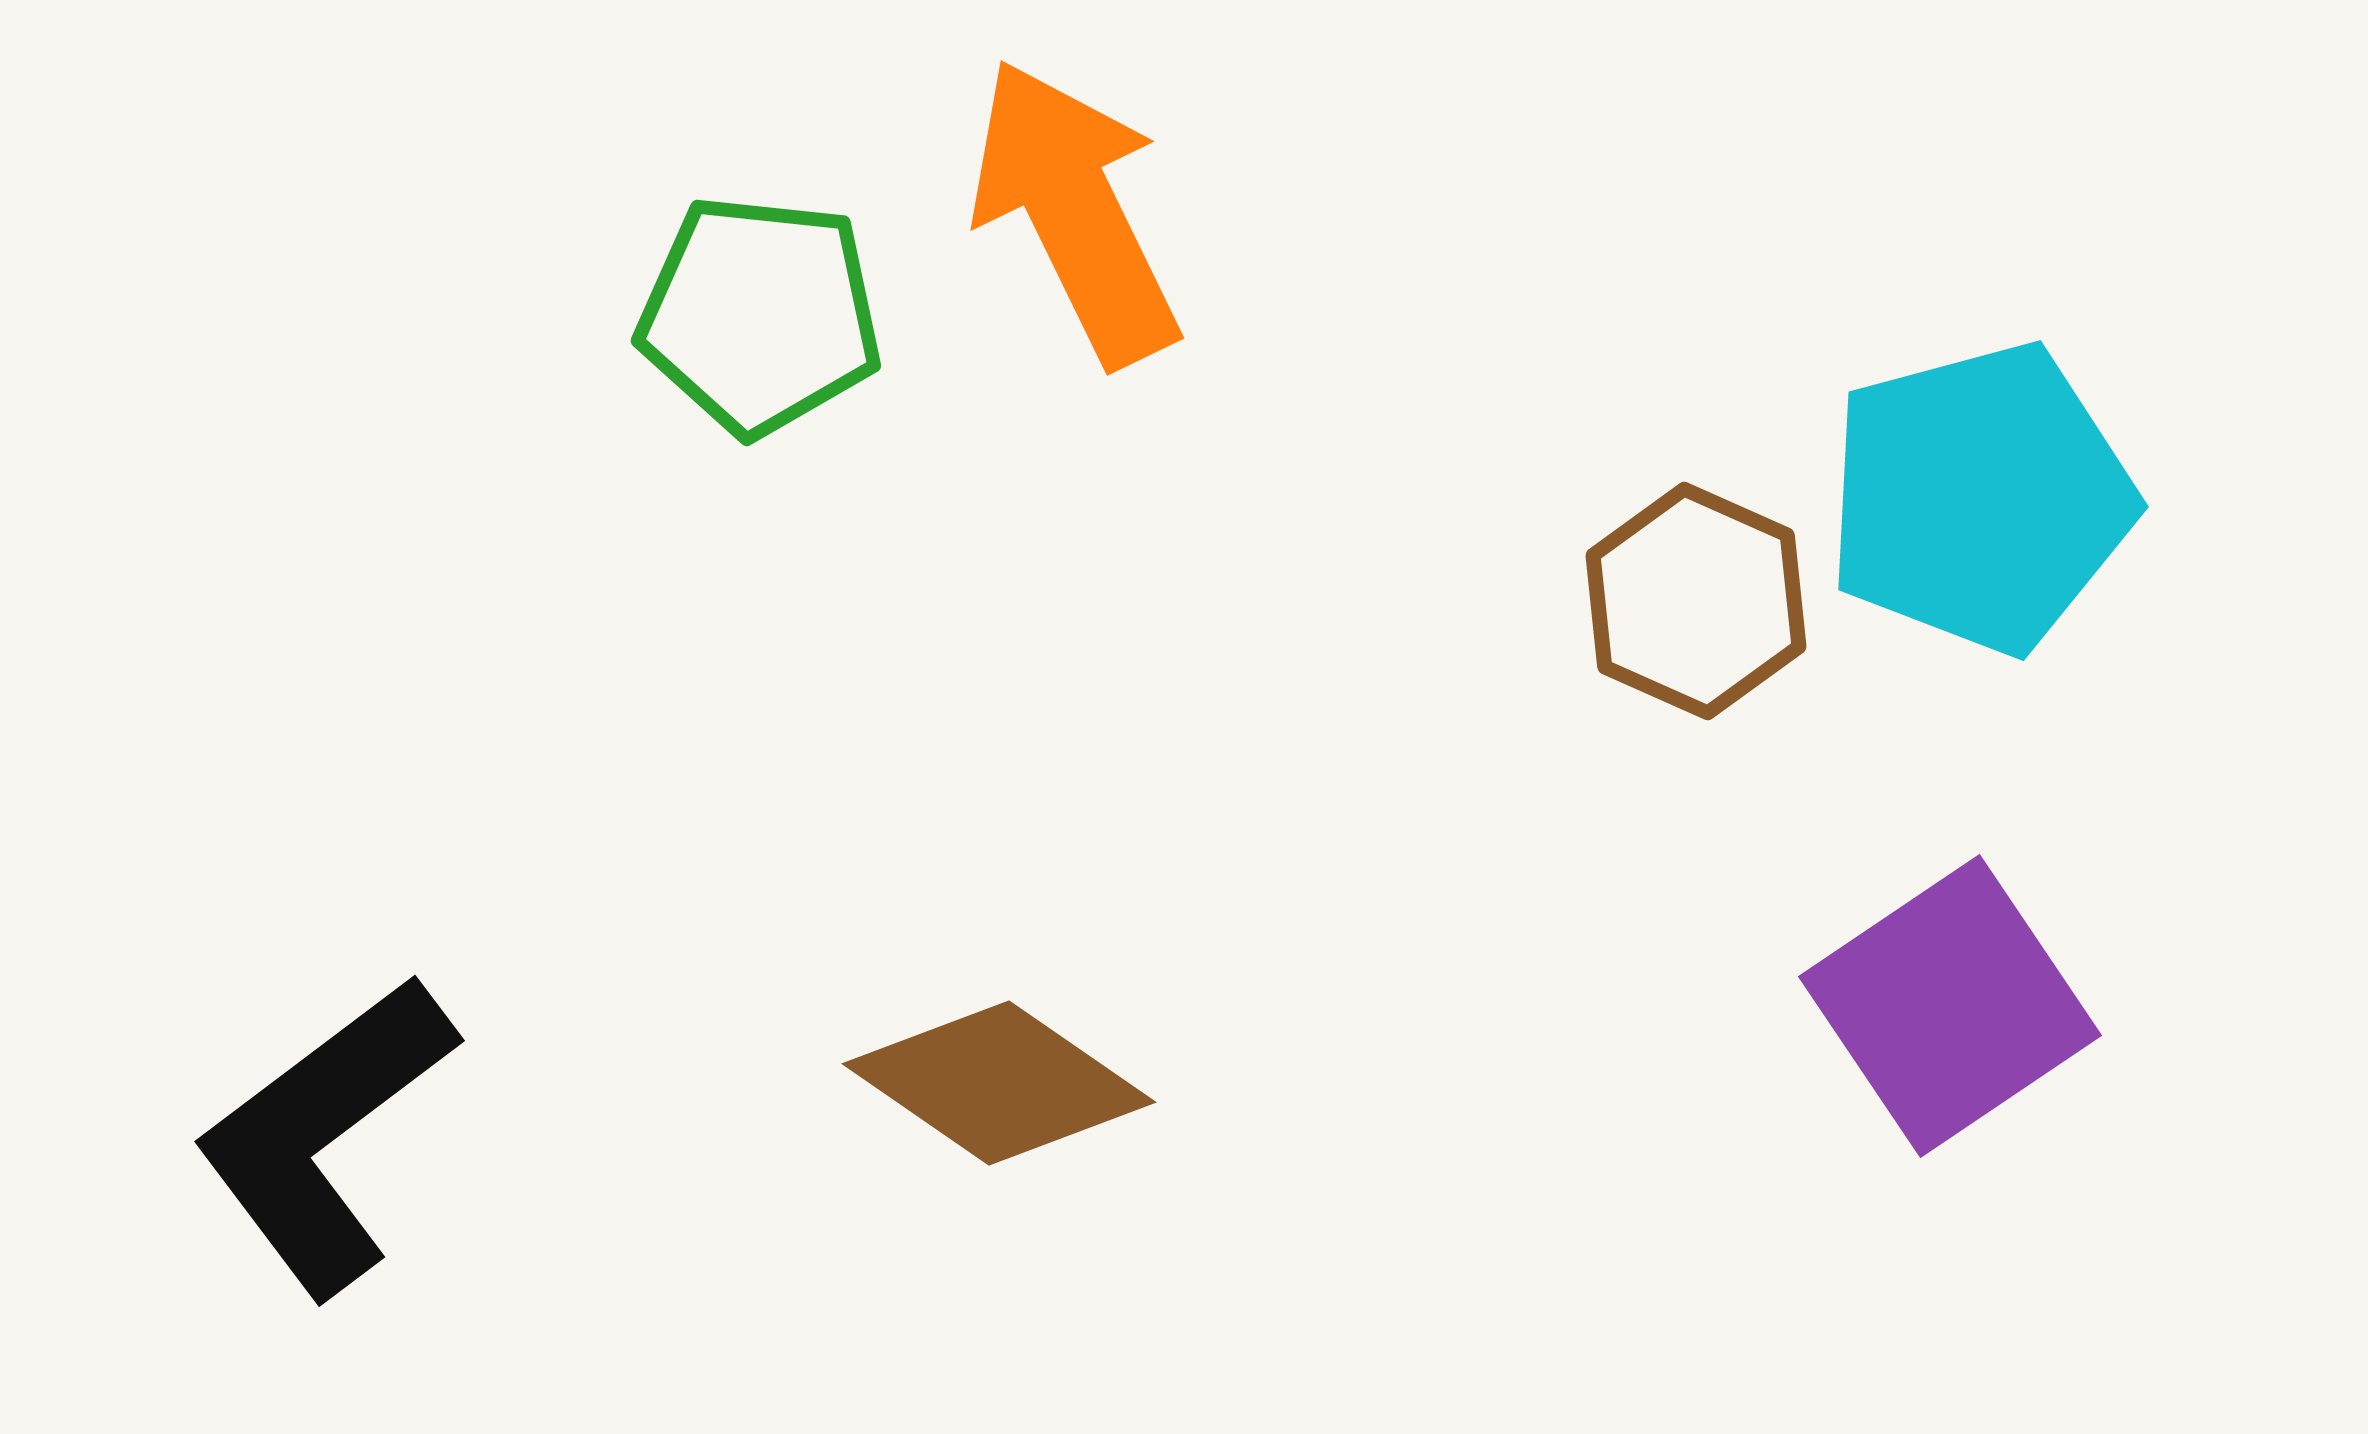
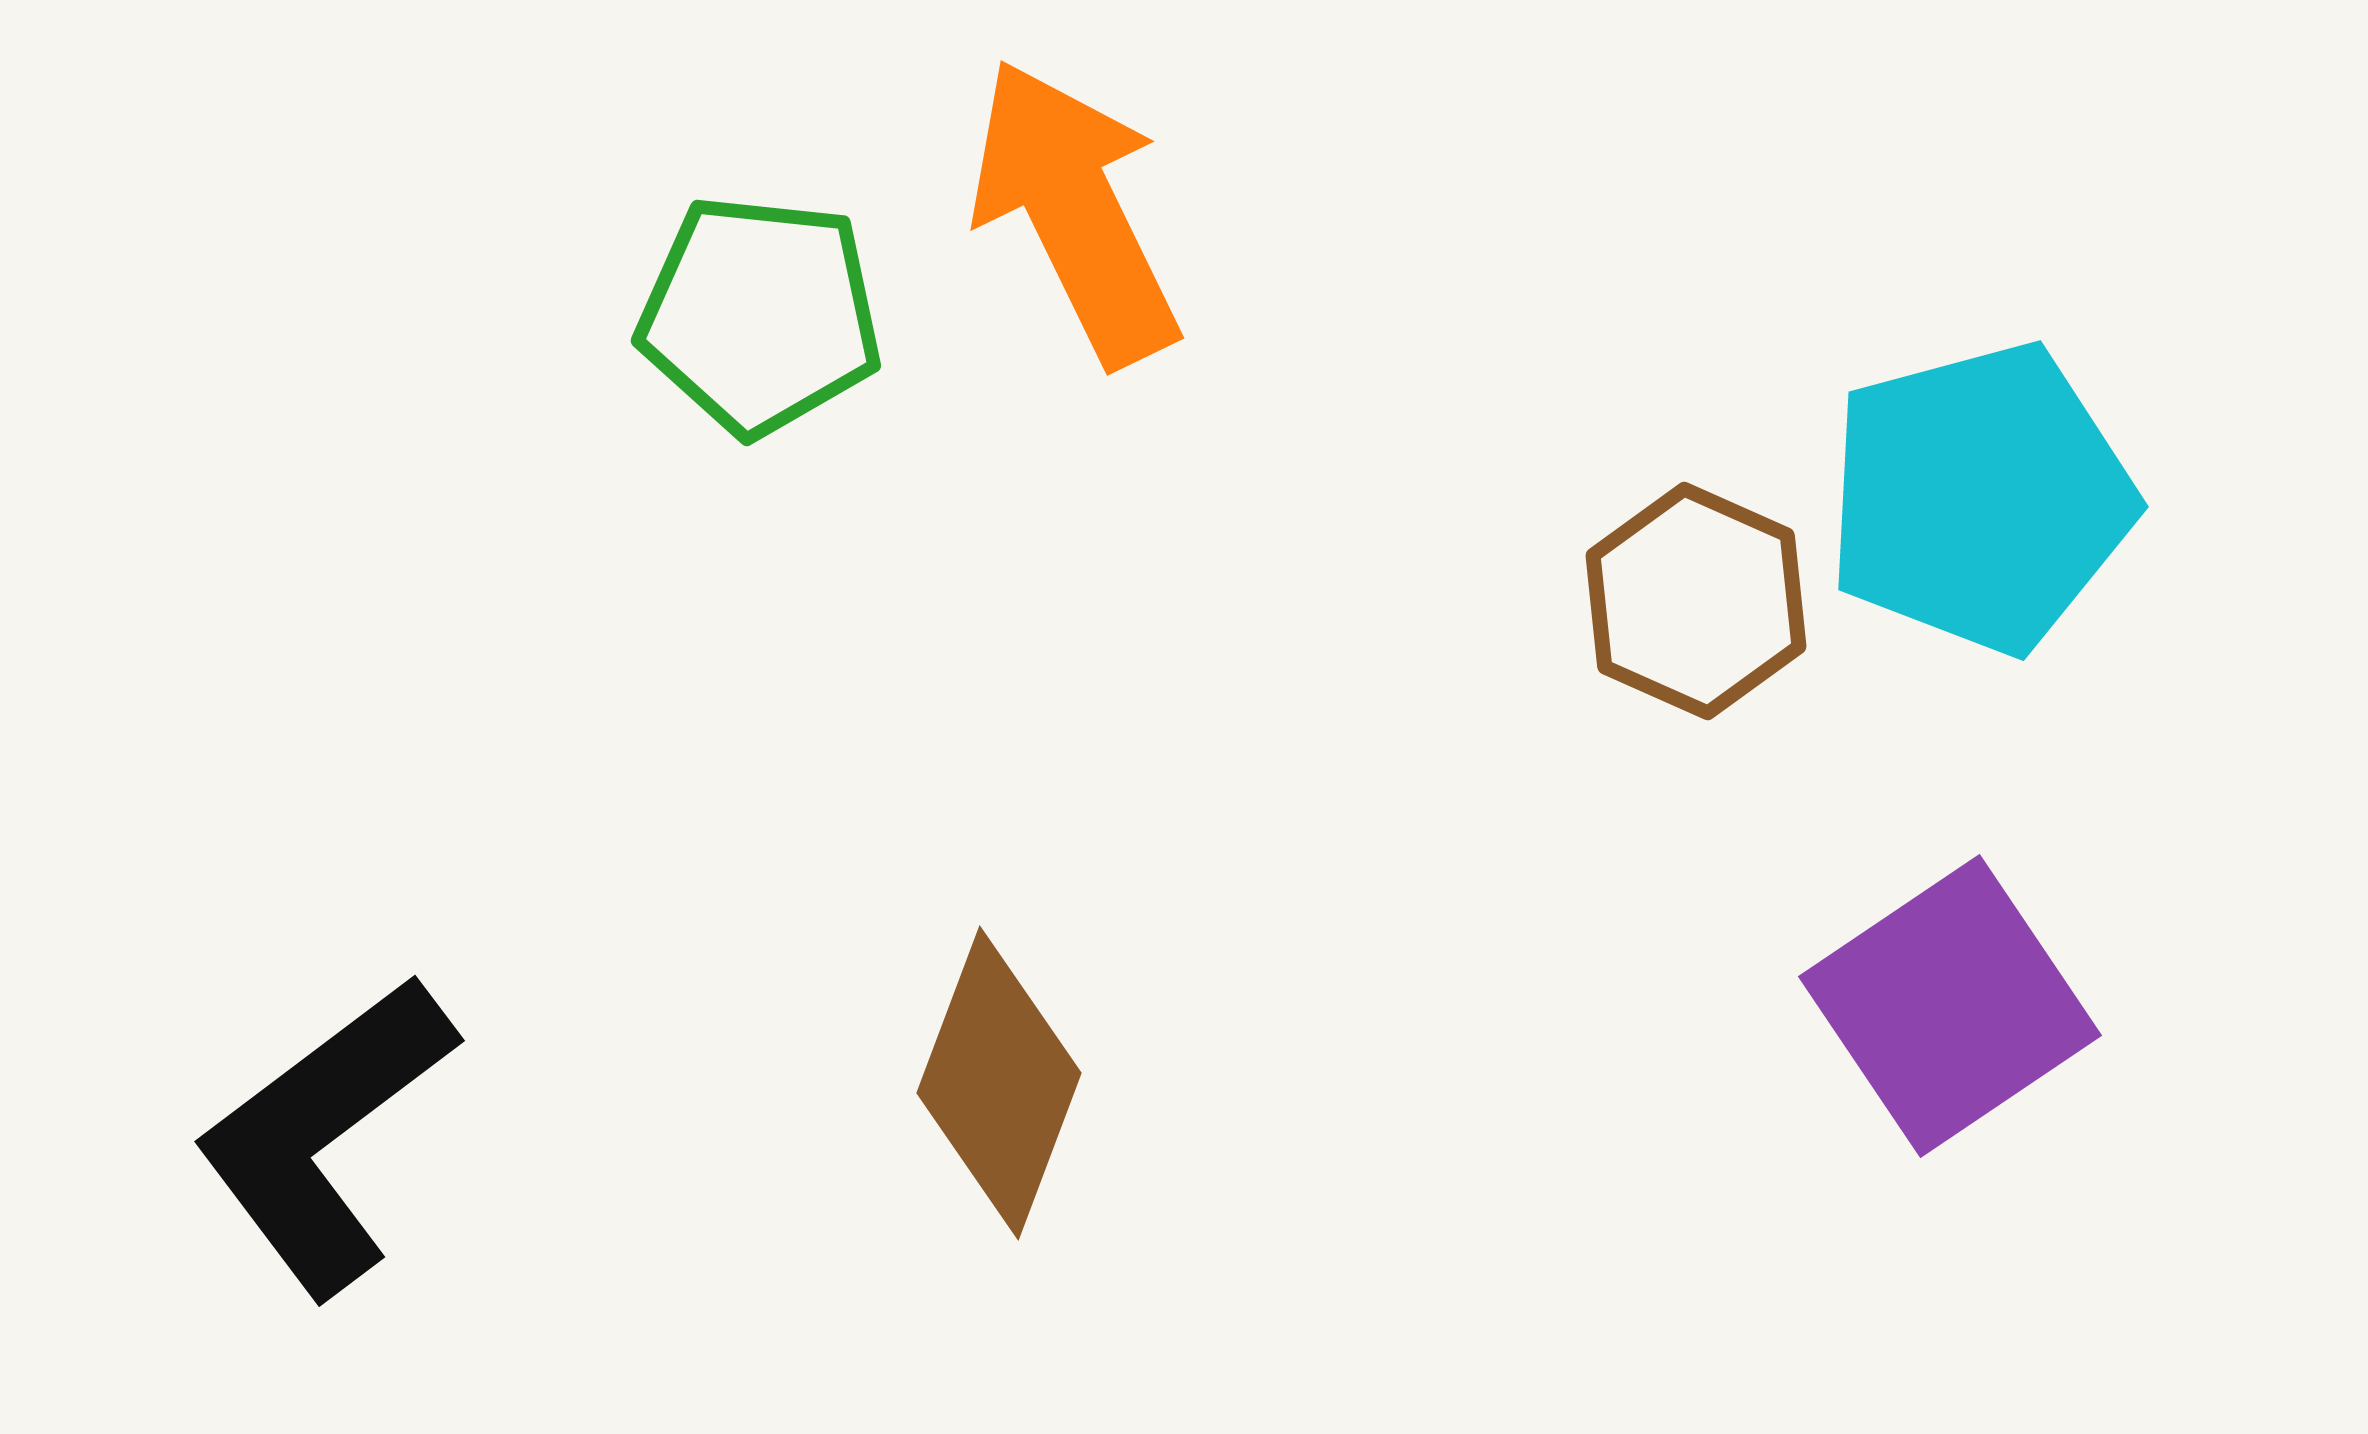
brown diamond: rotated 76 degrees clockwise
